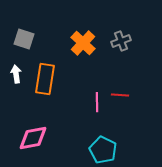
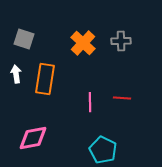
gray cross: rotated 18 degrees clockwise
red line: moved 2 px right, 3 px down
pink line: moved 7 px left
